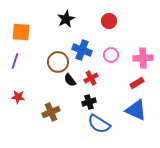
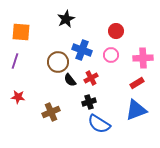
red circle: moved 7 px right, 10 px down
blue triangle: rotated 45 degrees counterclockwise
